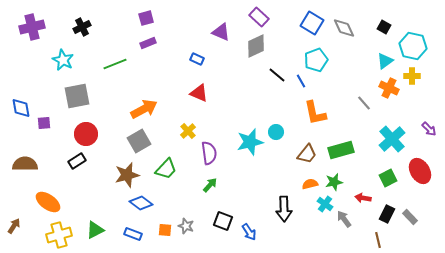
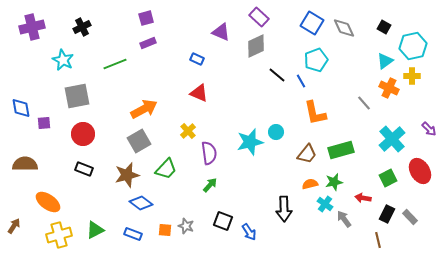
cyan hexagon at (413, 46): rotated 24 degrees counterclockwise
red circle at (86, 134): moved 3 px left
black rectangle at (77, 161): moved 7 px right, 8 px down; rotated 54 degrees clockwise
